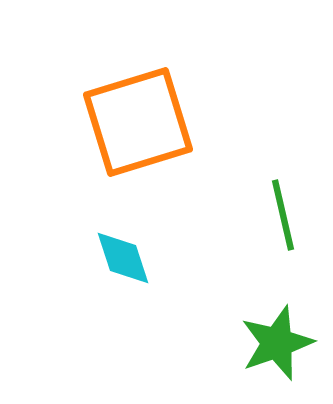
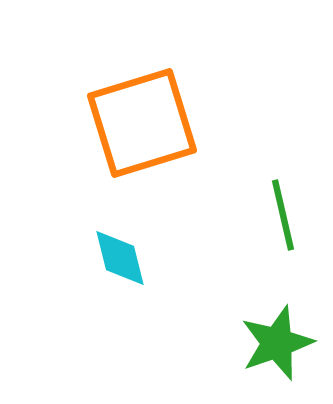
orange square: moved 4 px right, 1 px down
cyan diamond: moved 3 px left; rotated 4 degrees clockwise
